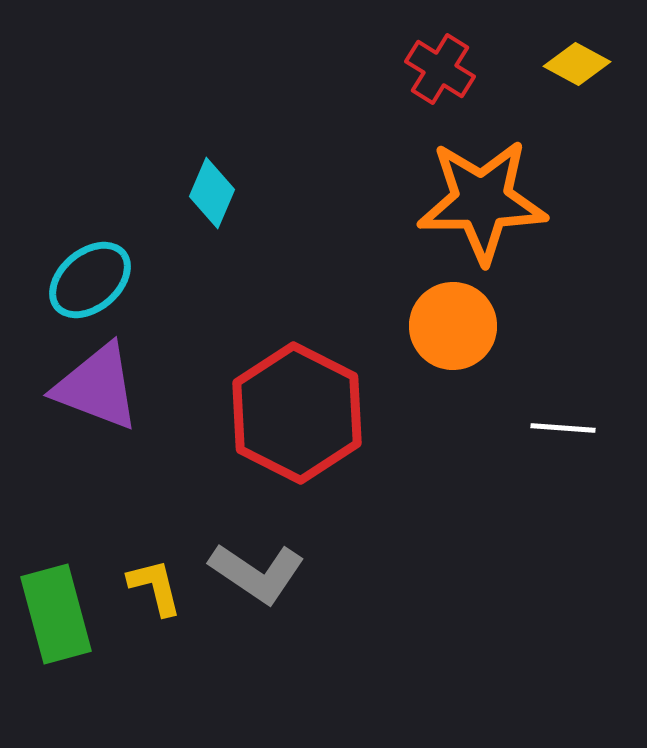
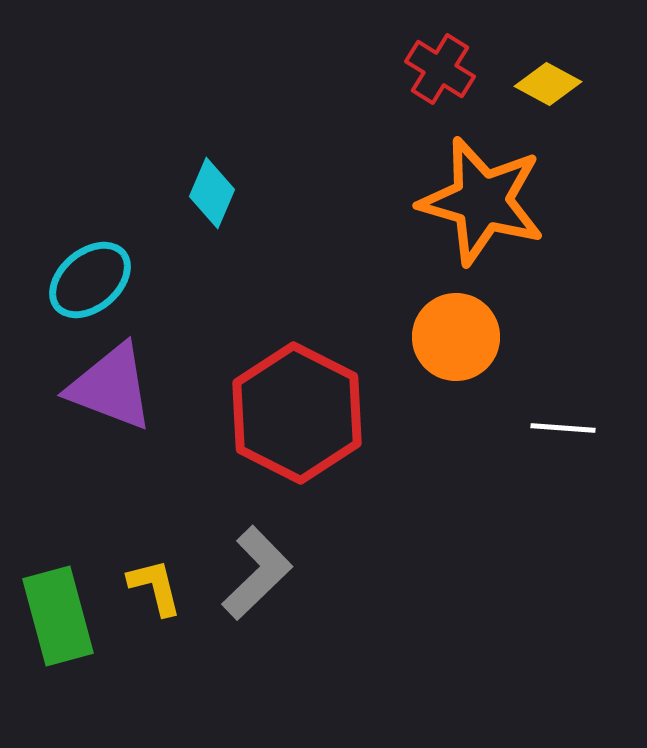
yellow diamond: moved 29 px left, 20 px down
orange star: rotated 17 degrees clockwise
orange circle: moved 3 px right, 11 px down
purple triangle: moved 14 px right
gray L-shape: rotated 78 degrees counterclockwise
green rectangle: moved 2 px right, 2 px down
